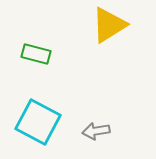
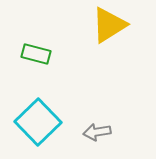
cyan square: rotated 18 degrees clockwise
gray arrow: moved 1 px right, 1 px down
